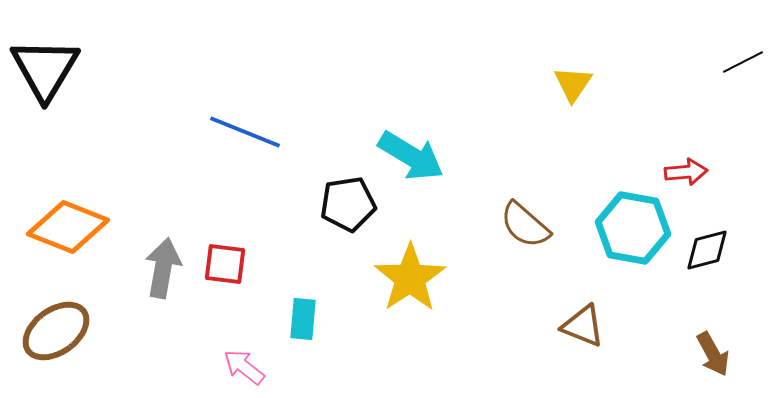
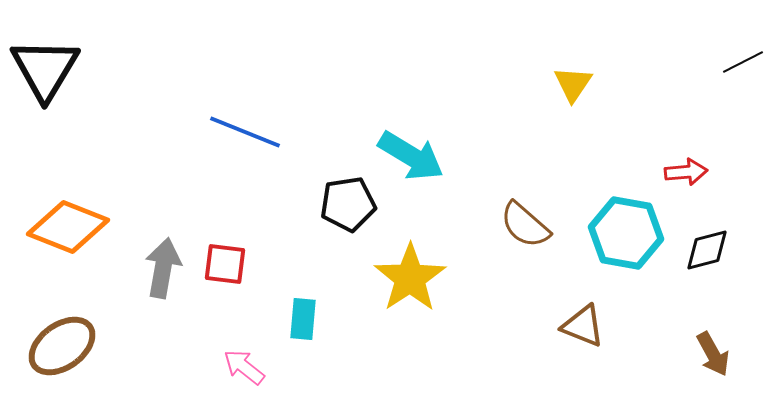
cyan hexagon: moved 7 px left, 5 px down
brown ellipse: moved 6 px right, 15 px down
